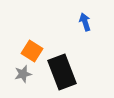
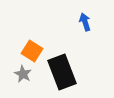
gray star: rotated 30 degrees counterclockwise
